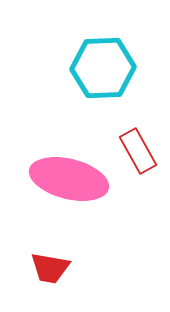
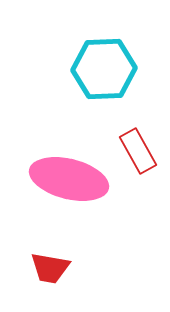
cyan hexagon: moved 1 px right, 1 px down
